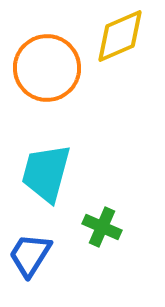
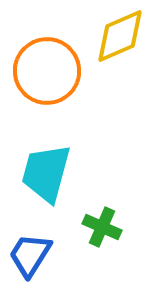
orange circle: moved 3 px down
